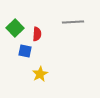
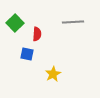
green square: moved 5 px up
blue square: moved 2 px right, 3 px down
yellow star: moved 13 px right
